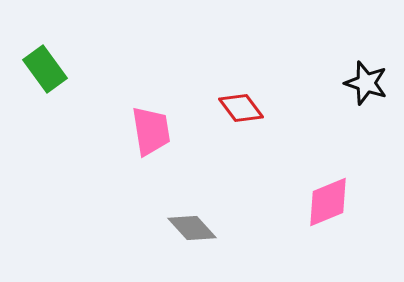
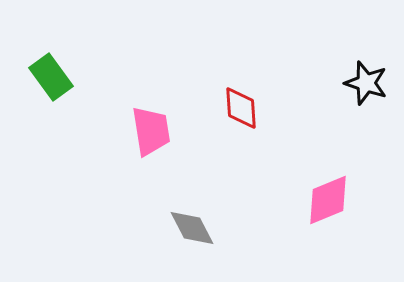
green rectangle: moved 6 px right, 8 px down
red diamond: rotated 33 degrees clockwise
pink diamond: moved 2 px up
gray diamond: rotated 15 degrees clockwise
